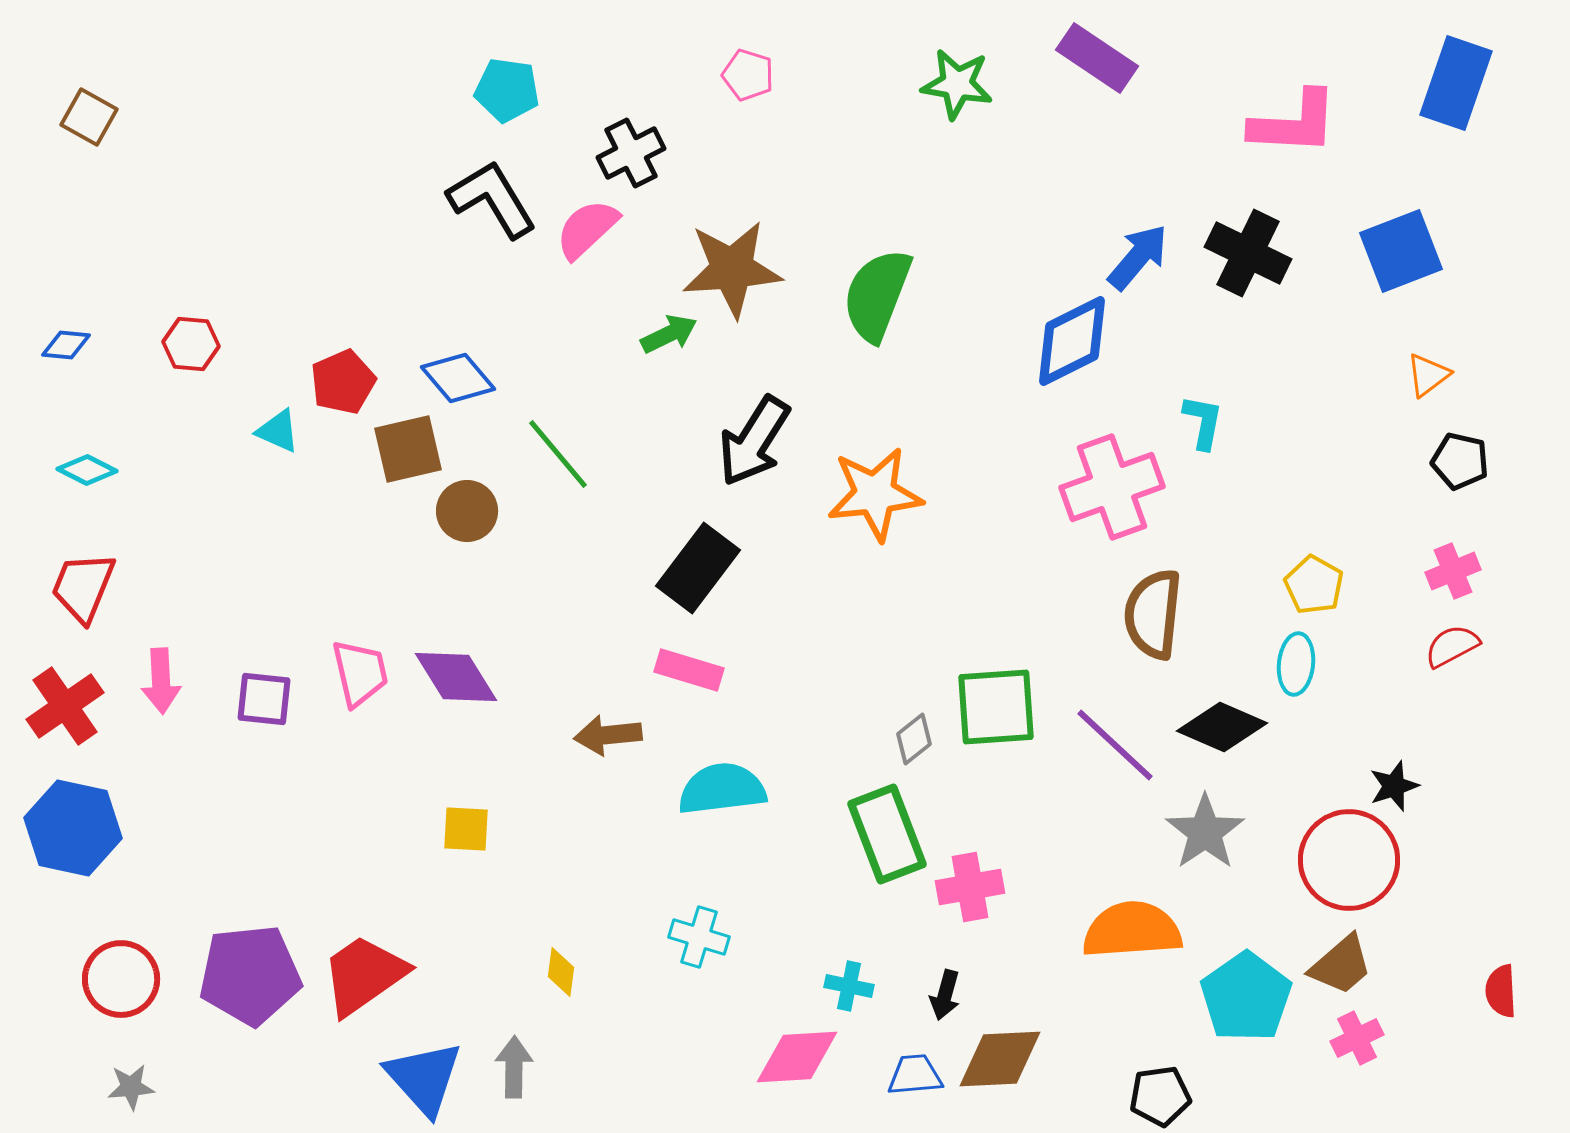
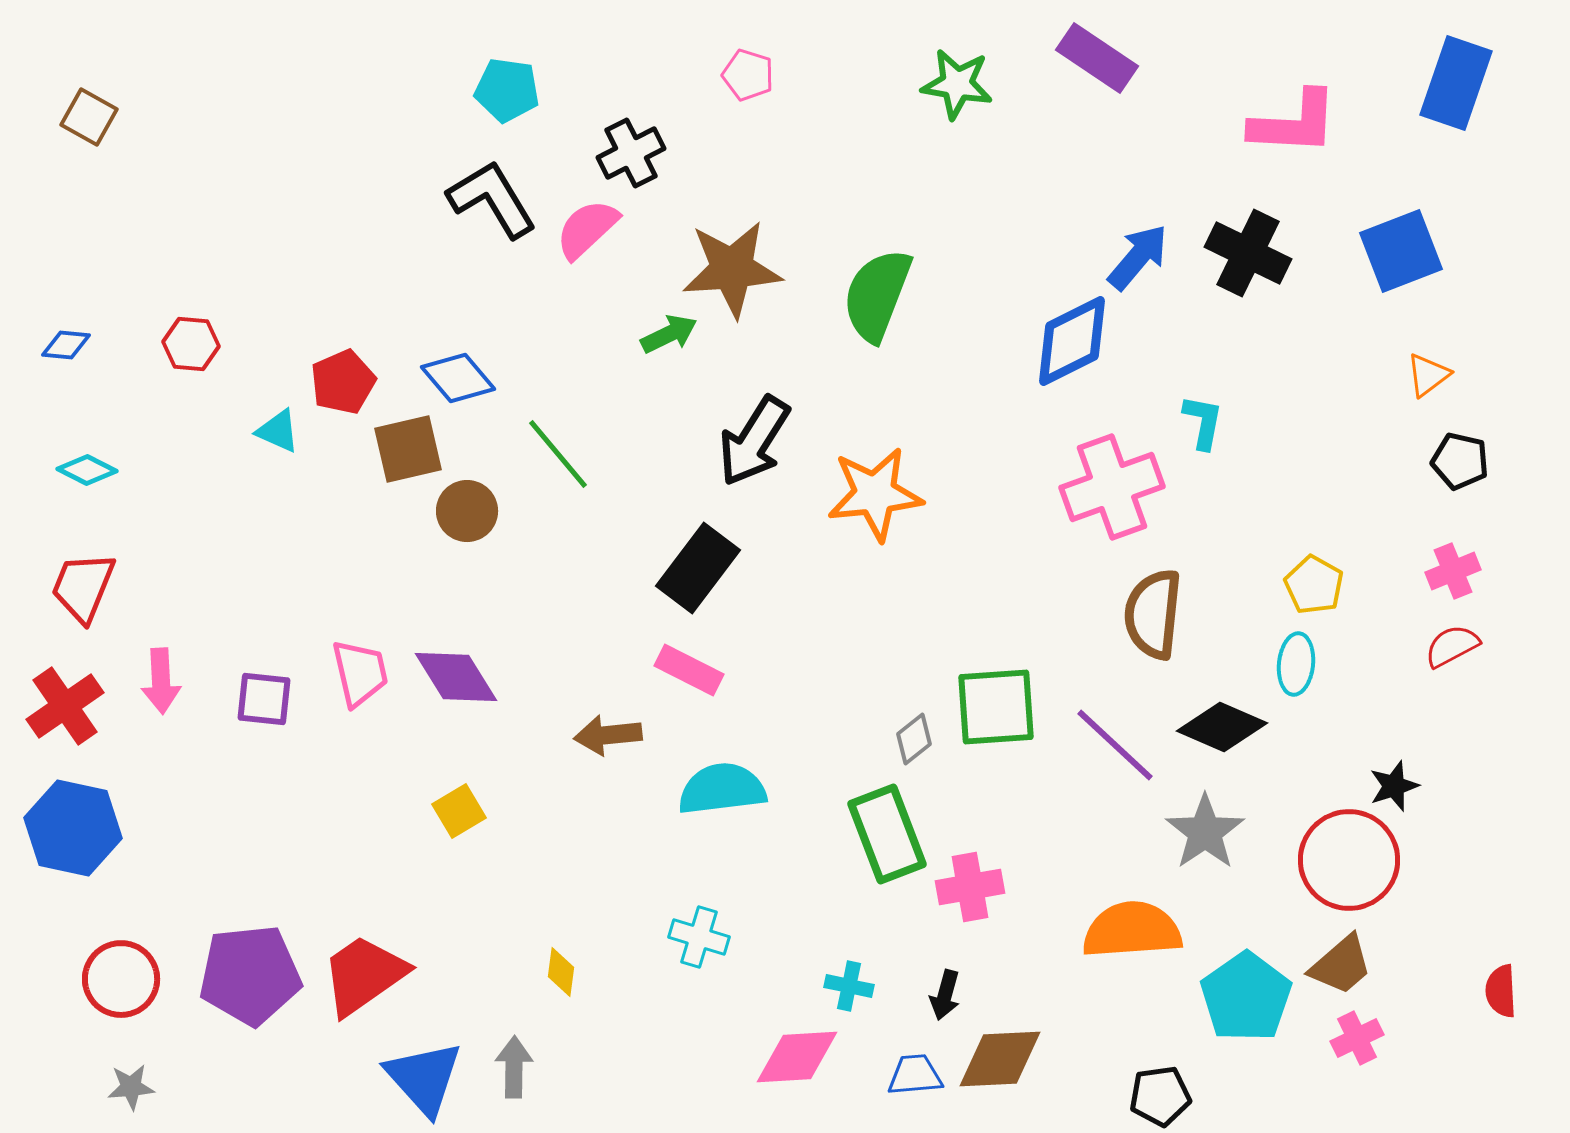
pink rectangle at (689, 670): rotated 10 degrees clockwise
yellow square at (466, 829): moved 7 px left, 18 px up; rotated 34 degrees counterclockwise
